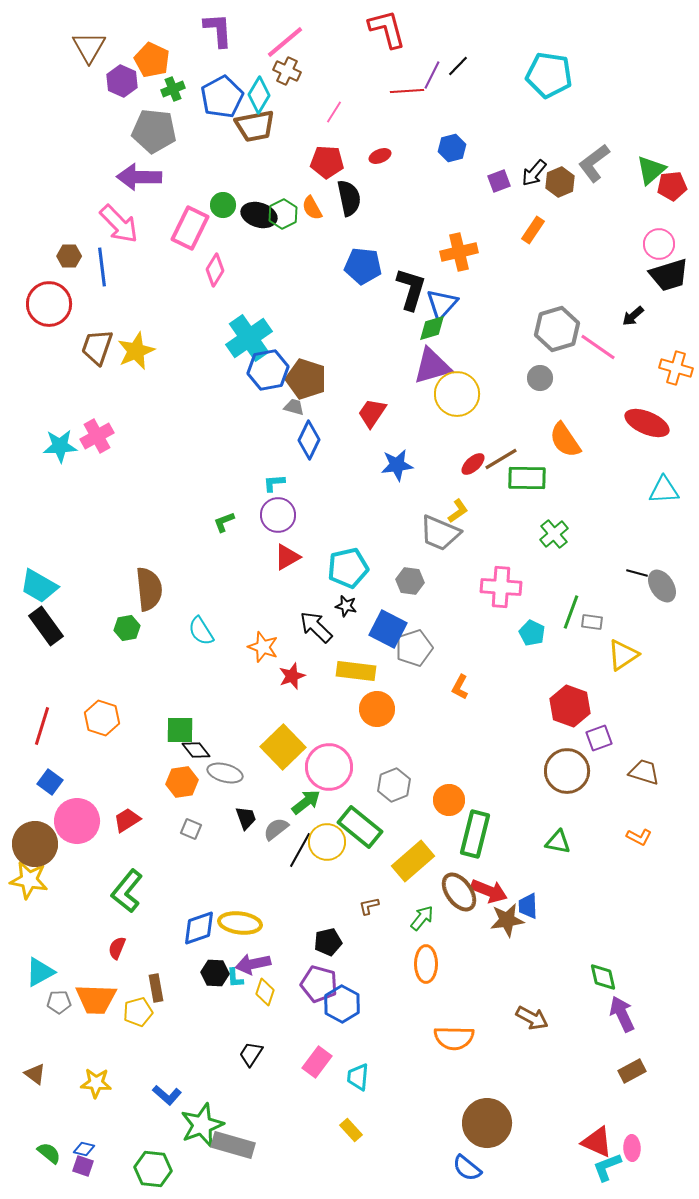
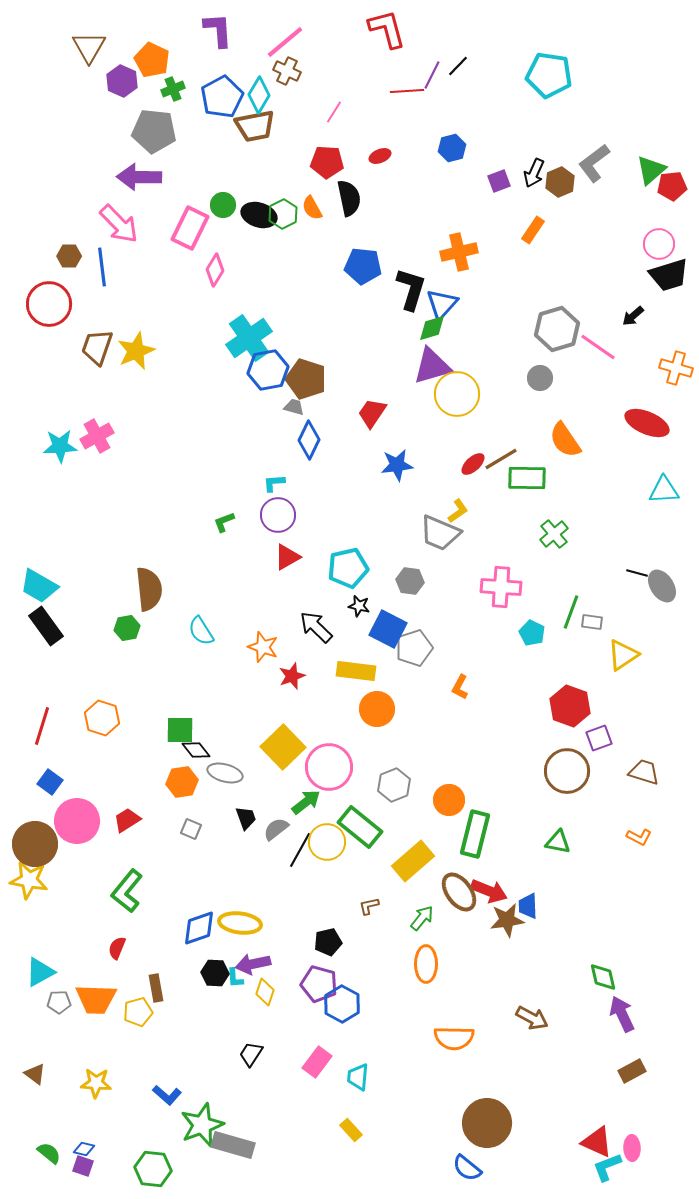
black arrow at (534, 173): rotated 16 degrees counterclockwise
black star at (346, 606): moved 13 px right
